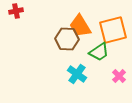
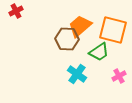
red cross: rotated 16 degrees counterclockwise
orange trapezoid: rotated 80 degrees clockwise
orange square: rotated 28 degrees clockwise
pink cross: rotated 16 degrees clockwise
